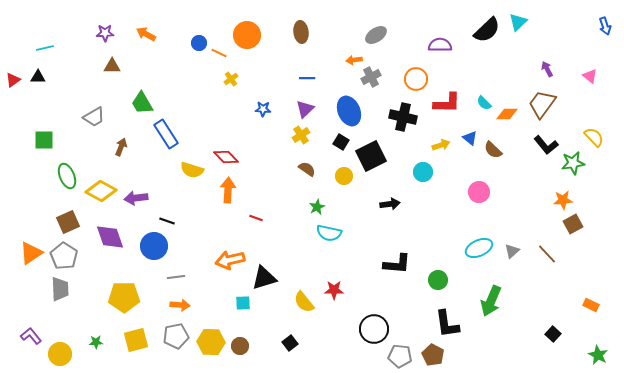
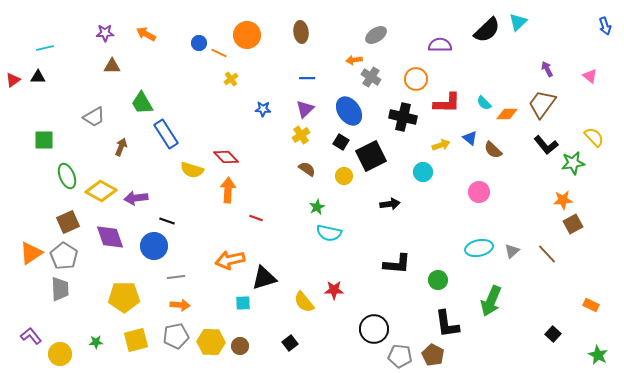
gray cross at (371, 77): rotated 30 degrees counterclockwise
blue ellipse at (349, 111): rotated 12 degrees counterclockwise
cyan ellipse at (479, 248): rotated 12 degrees clockwise
